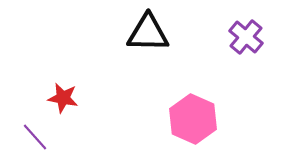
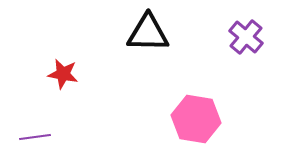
red star: moved 24 px up
pink hexagon: moved 3 px right; rotated 15 degrees counterclockwise
purple line: rotated 56 degrees counterclockwise
